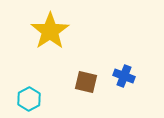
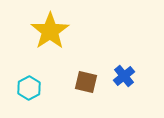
blue cross: rotated 30 degrees clockwise
cyan hexagon: moved 11 px up
